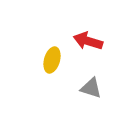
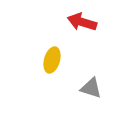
red arrow: moved 6 px left, 19 px up
